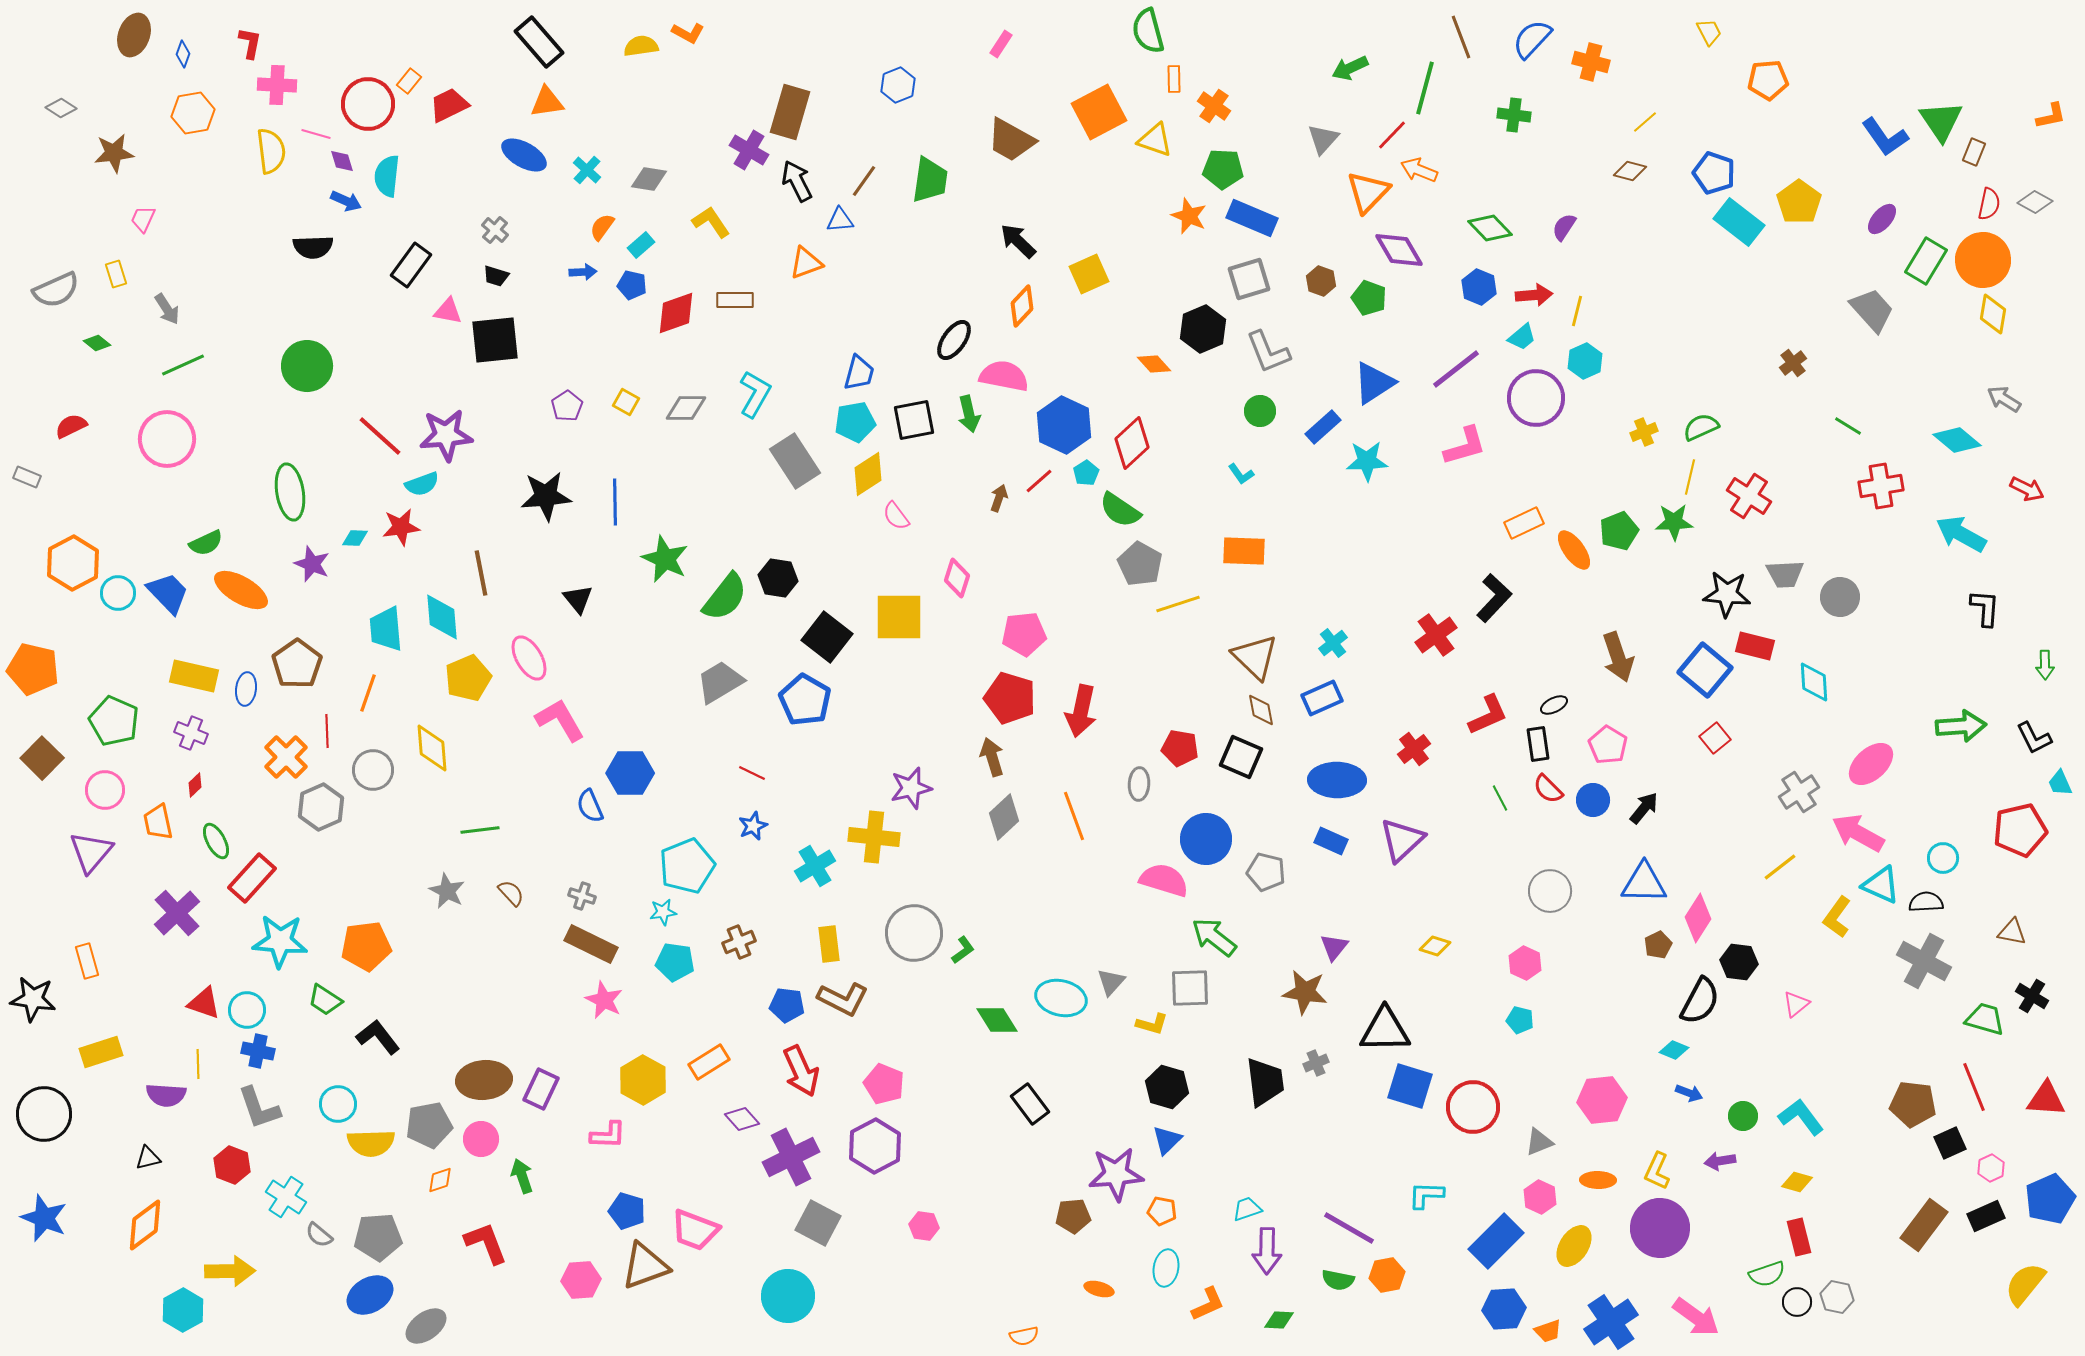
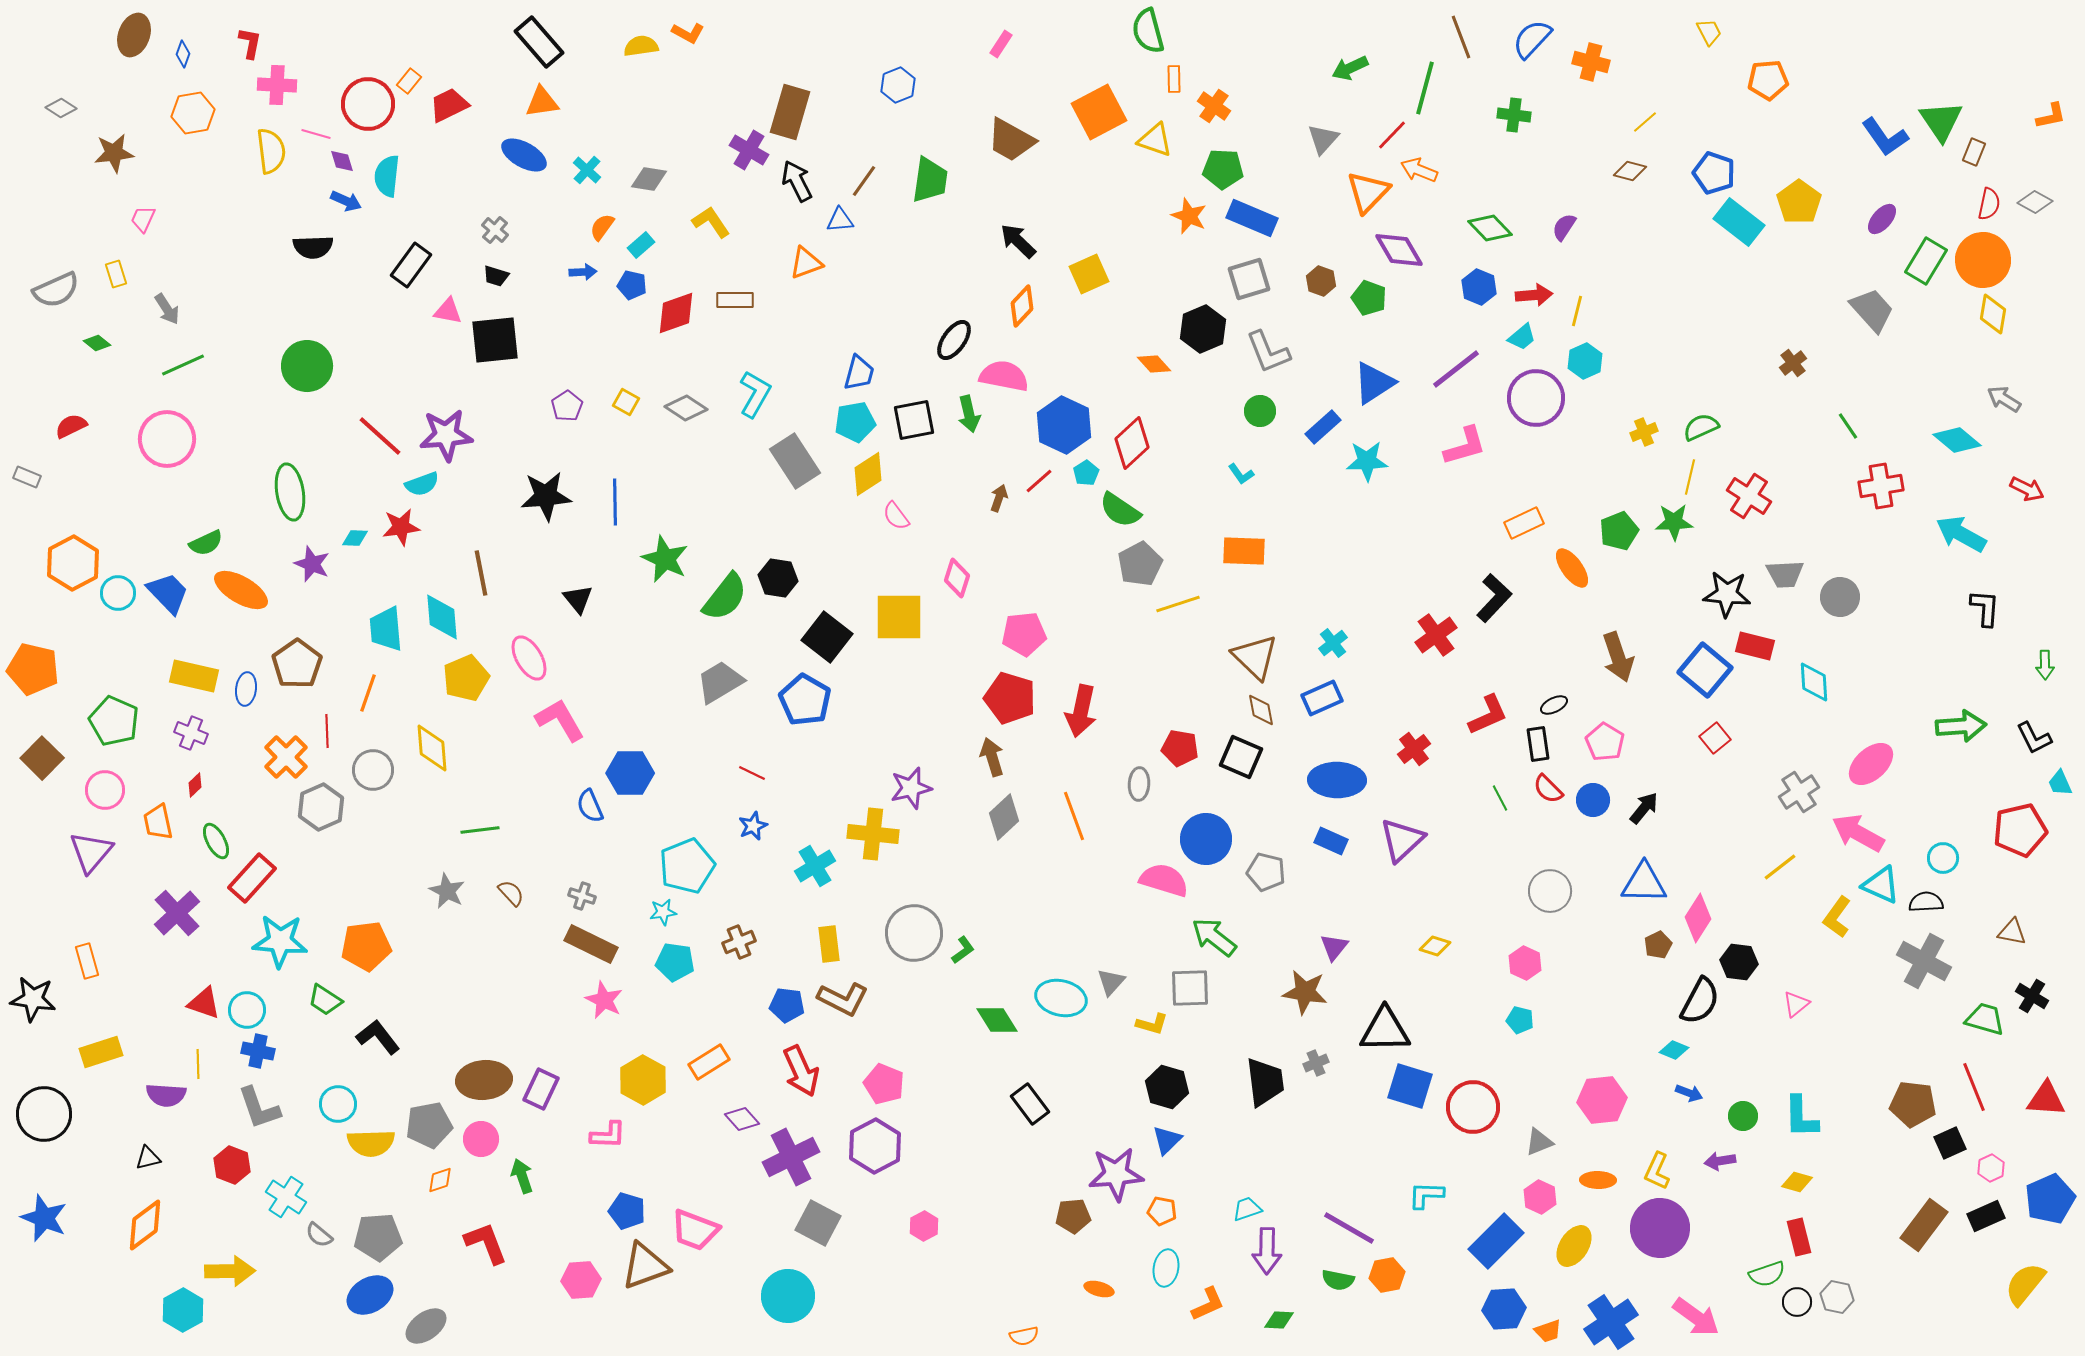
orange triangle at (547, 102): moved 5 px left
gray diamond at (686, 408): rotated 33 degrees clockwise
green line at (1848, 426): rotated 24 degrees clockwise
orange ellipse at (1574, 550): moved 2 px left, 18 px down
gray pentagon at (1140, 564): rotated 15 degrees clockwise
yellow pentagon at (468, 678): moved 2 px left
pink pentagon at (1608, 745): moved 3 px left, 3 px up
yellow cross at (874, 837): moved 1 px left, 3 px up
cyan L-shape at (1801, 1117): rotated 144 degrees counterclockwise
pink hexagon at (924, 1226): rotated 24 degrees clockwise
